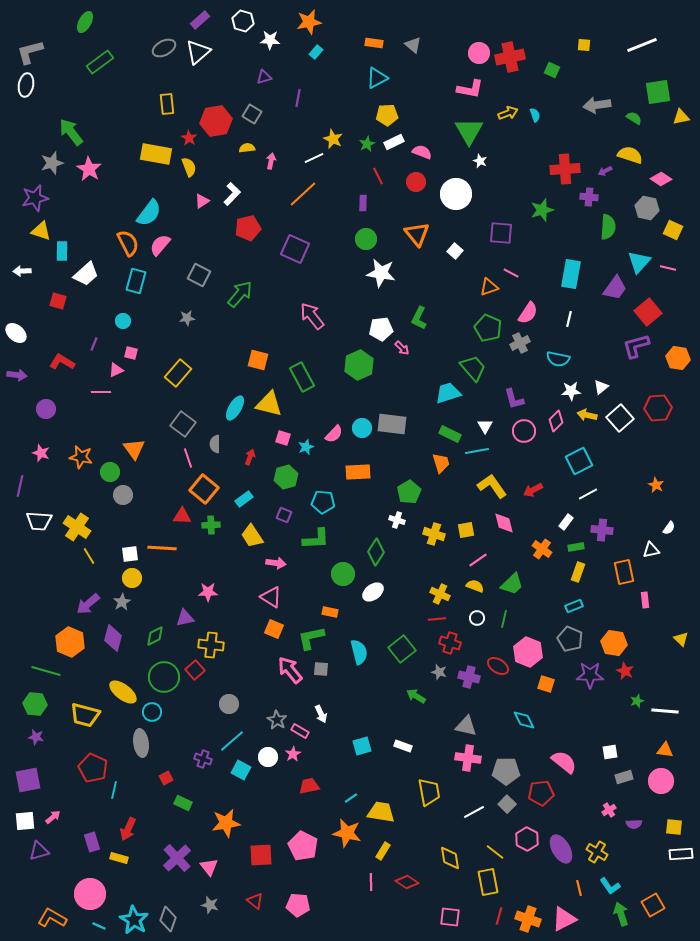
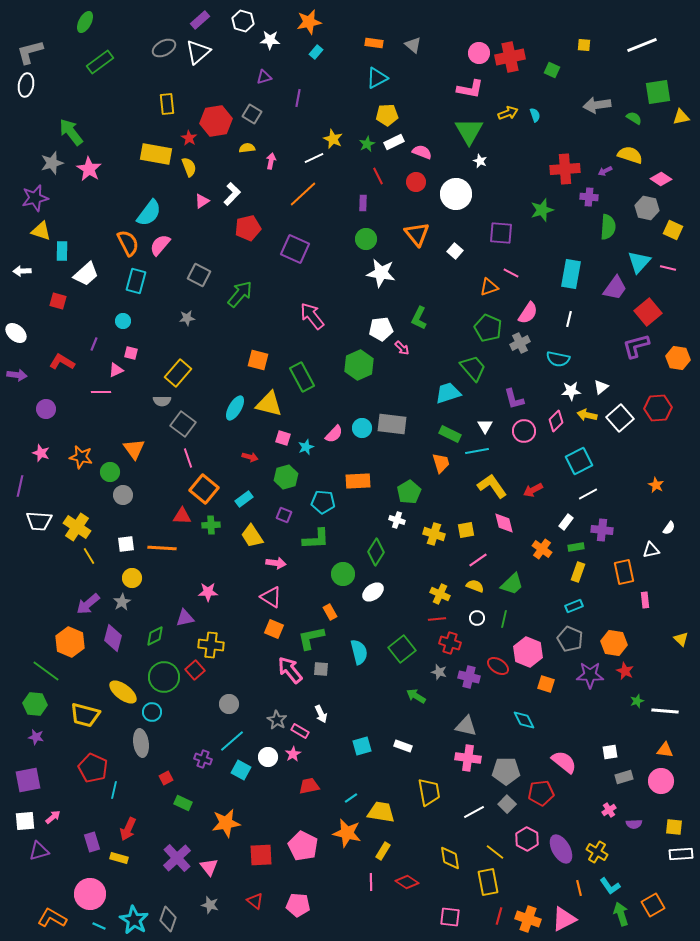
gray semicircle at (215, 444): moved 53 px left, 43 px up; rotated 90 degrees counterclockwise
red arrow at (250, 457): rotated 84 degrees clockwise
orange rectangle at (358, 472): moved 9 px down
white square at (130, 554): moved 4 px left, 10 px up
orange rectangle at (330, 612): rotated 49 degrees clockwise
green line at (46, 671): rotated 20 degrees clockwise
